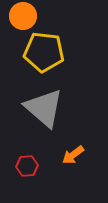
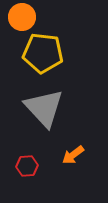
orange circle: moved 1 px left, 1 px down
yellow pentagon: moved 1 px left, 1 px down
gray triangle: rotated 6 degrees clockwise
